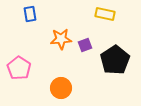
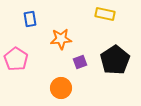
blue rectangle: moved 5 px down
purple square: moved 5 px left, 17 px down
pink pentagon: moved 3 px left, 9 px up
